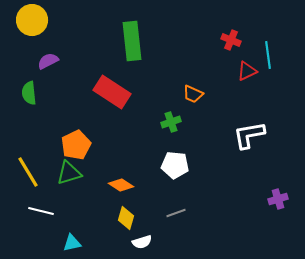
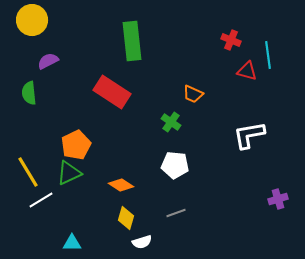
red triangle: rotated 40 degrees clockwise
green cross: rotated 36 degrees counterclockwise
green triangle: rotated 8 degrees counterclockwise
white line: moved 11 px up; rotated 45 degrees counterclockwise
cyan triangle: rotated 12 degrees clockwise
